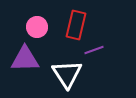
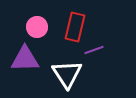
red rectangle: moved 1 px left, 2 px down
